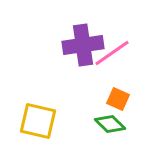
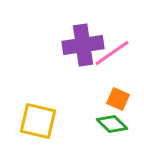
green diamond: moved 2 px right
